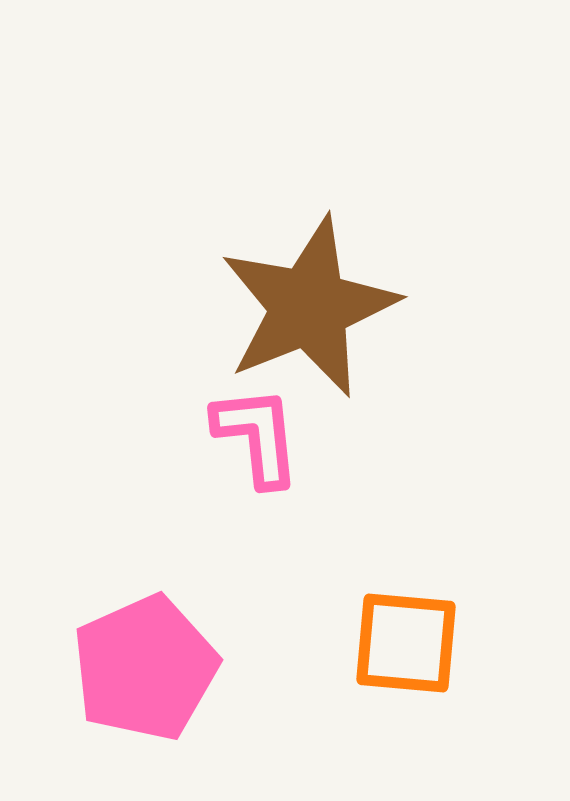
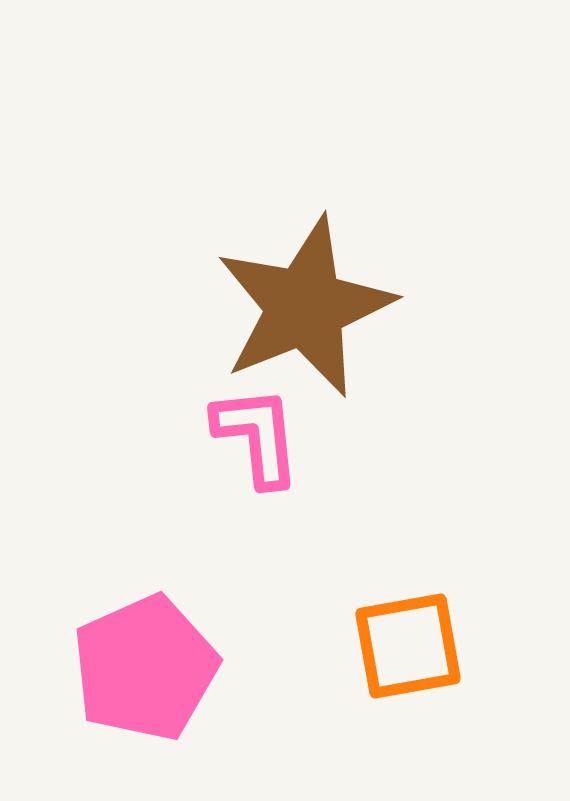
brown star: moved 4 px left
orange square: moved 2 px right, 3 px down; rotated 15 degrees counterclockwise
